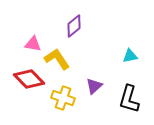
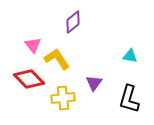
purple diamond: moved 1 px left, 4 px up
pink triangle: moved 1 px down; rotated 42 degrees clockwise
cyan triangle: rotated 21 degrees clockwise
purple triangle: moved 3 px up; rotated 12 degrees counterclockwise
yellow cross: rotated 25 degrees counterclockwise
